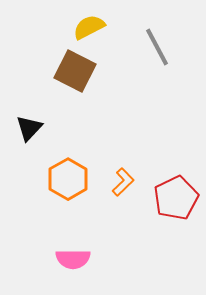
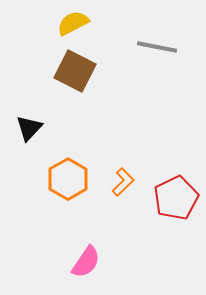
yellow semicircle: moved 16 px left, 4 px up
gray line: rotated 51 degrees counterclockwise
pink semicircle: moved 13 px right, 3 px down; rotated 56 degrees counterclockwise
